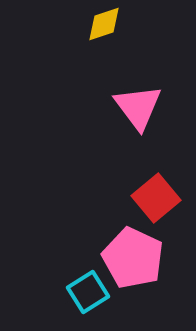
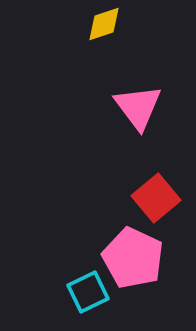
cyan square: rotated 6 degrees clockwise
